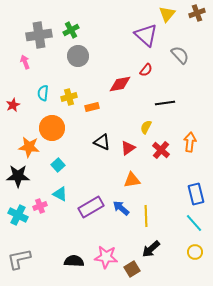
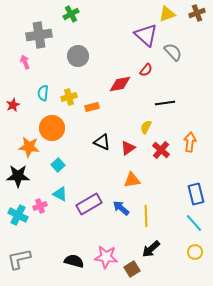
yellow triangle: rotated 30 degrees clockwise
green cross: moved 16 px up
gray semicircle: moved 7 px left, 3 px up
purple rectangle: moved 2 px left, 3 px up
black semicircle: rotated 12 degrees clockwise
